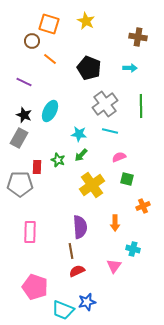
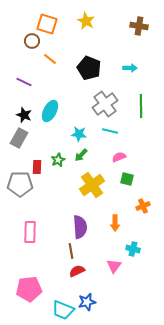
orange square: moved 2 px left
brown cross: moved 1 px right, 11 px up
green star: rotated 24 degrees clockwise
pink pentagon: moved 6 px left, 2 px down; rotated 25 degrees counterclockwise
